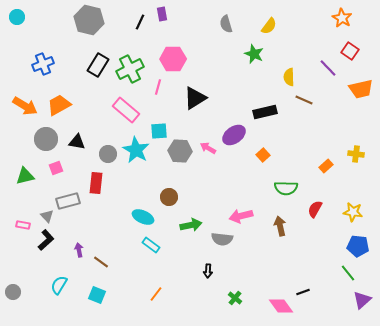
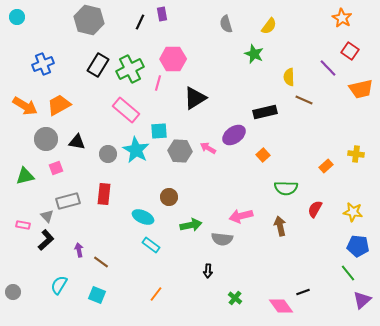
pink line at (158, 87): moved 4 px up
red rectangle at (96, 183): moved 8 px right, 11 px down
